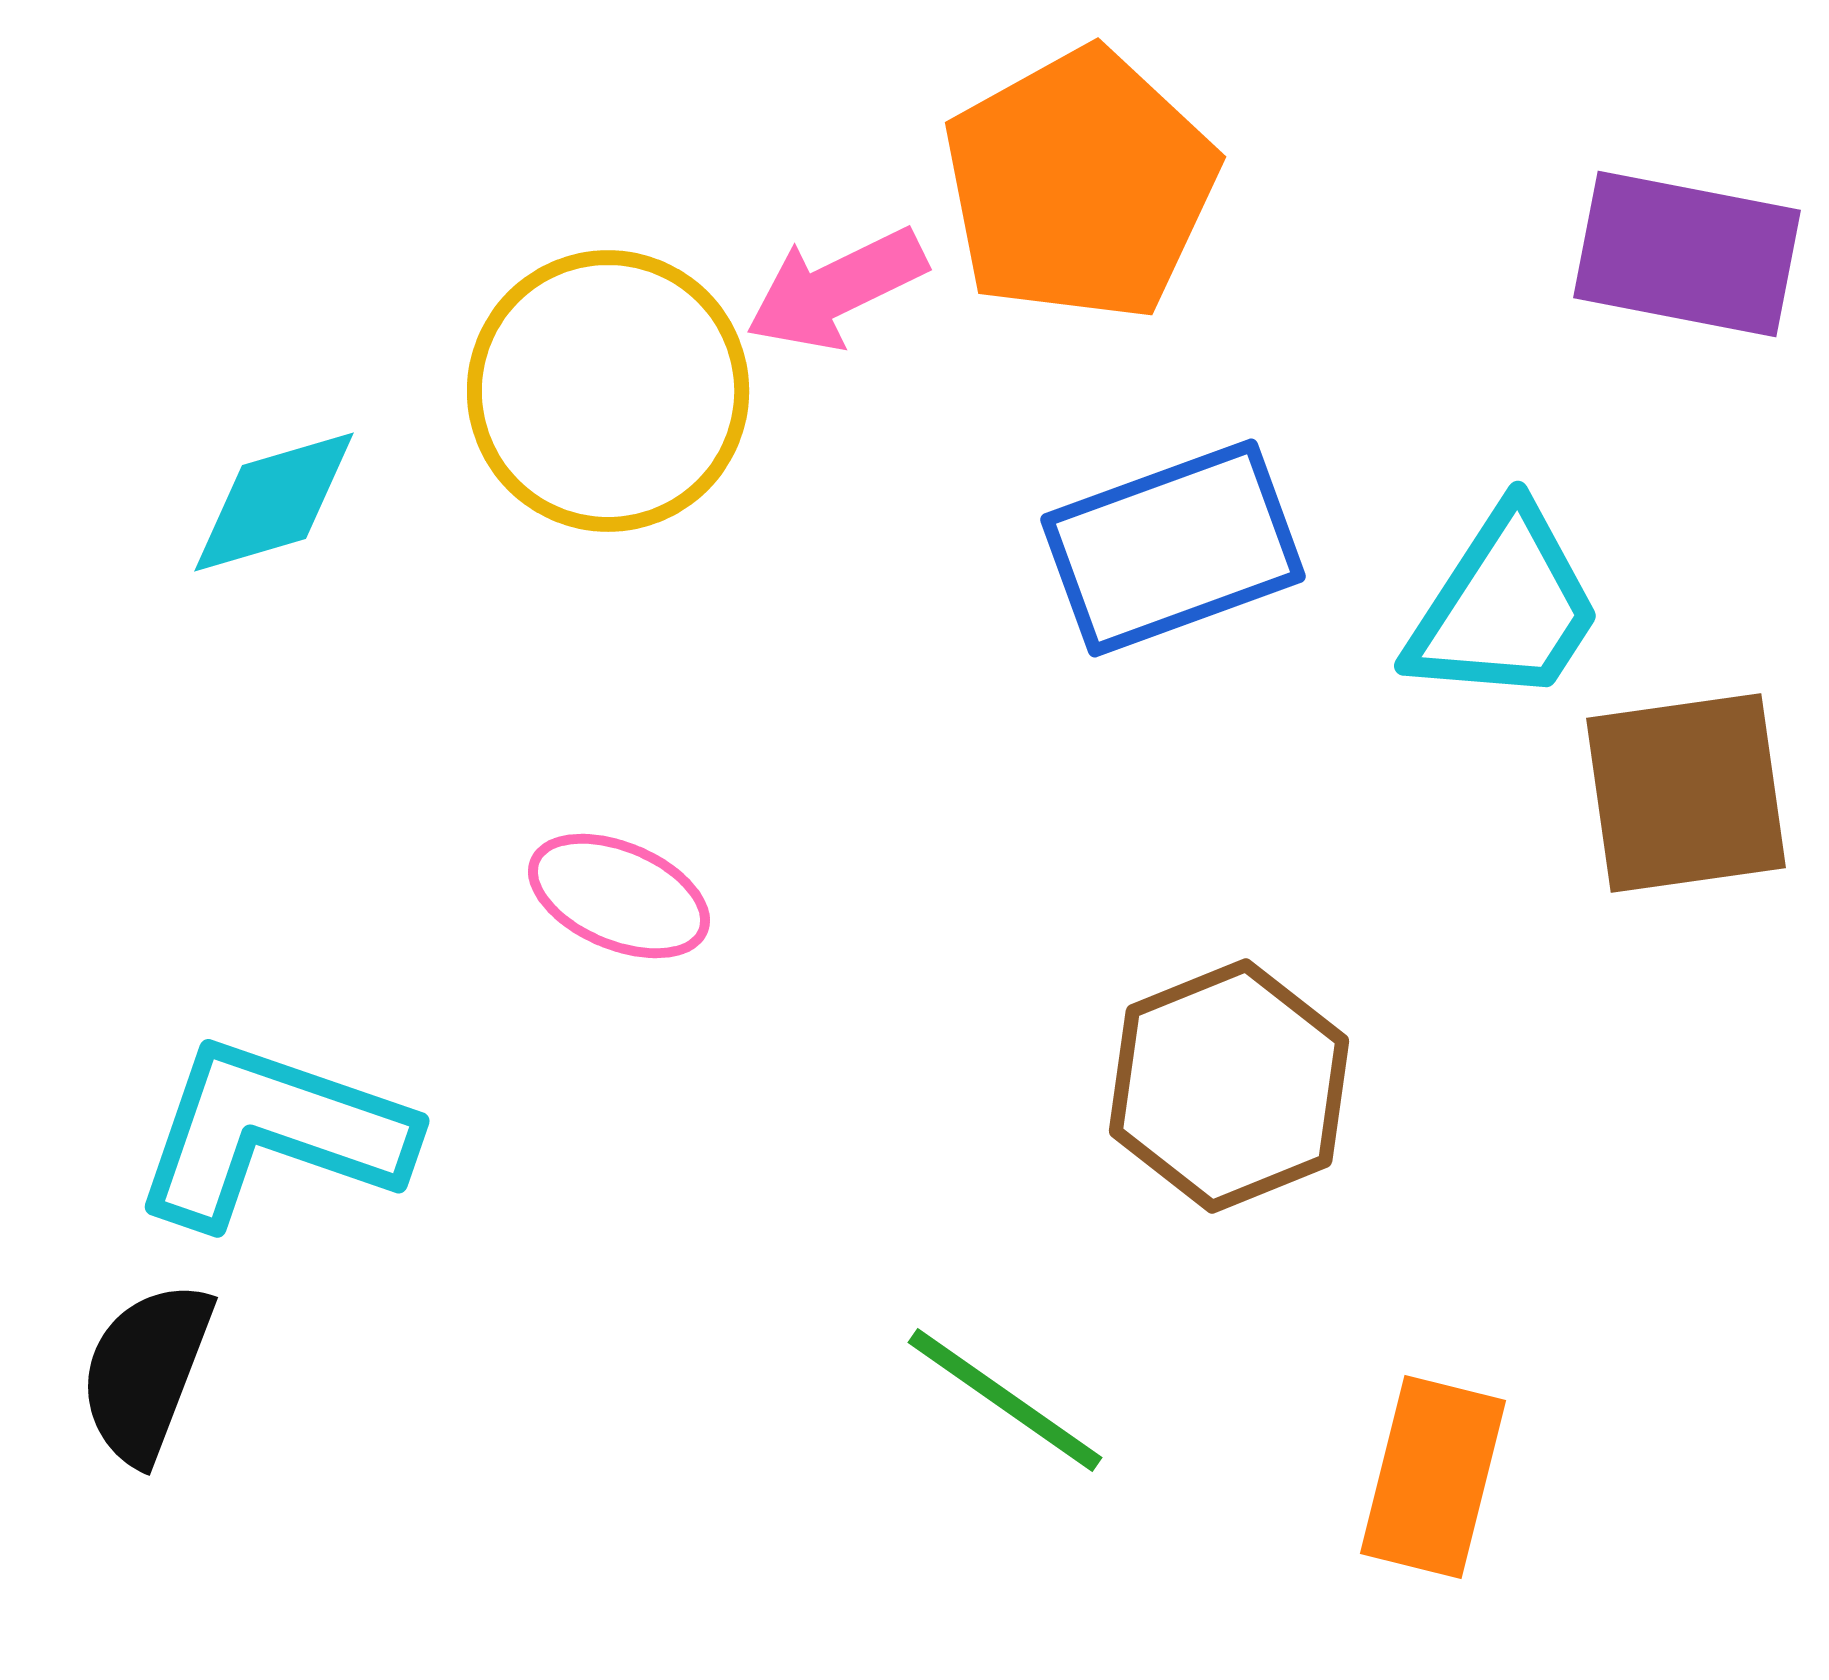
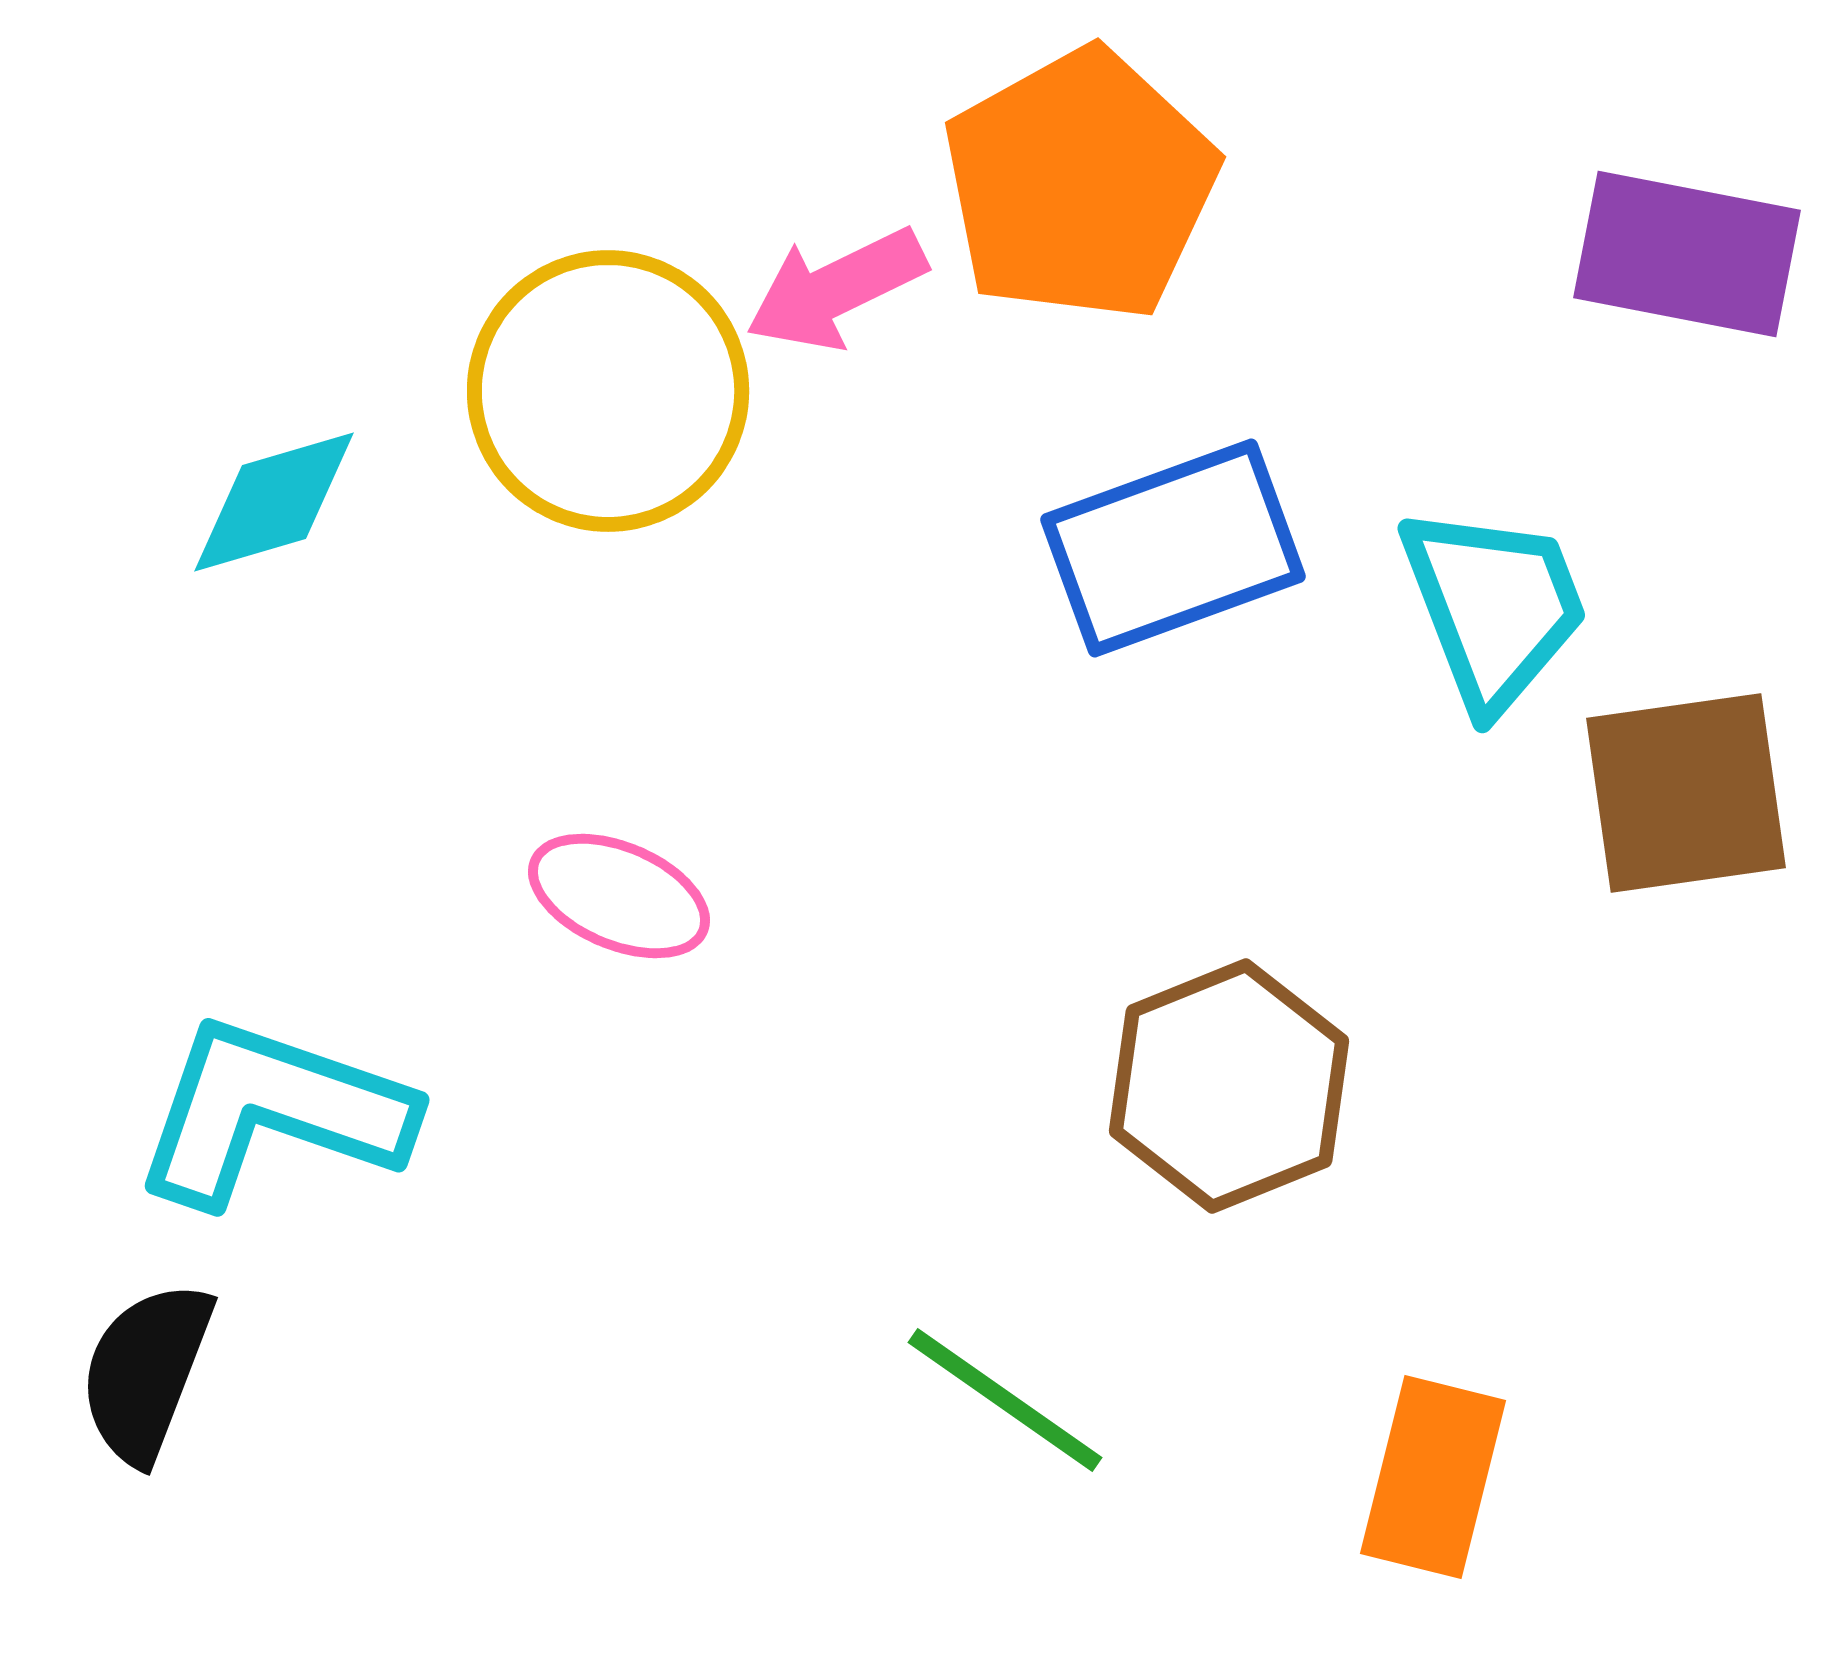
cyan trapezoid: moved 11 px left; rotated 54 degrees counterclockwise
cyan L-shape: moved 21 px up
